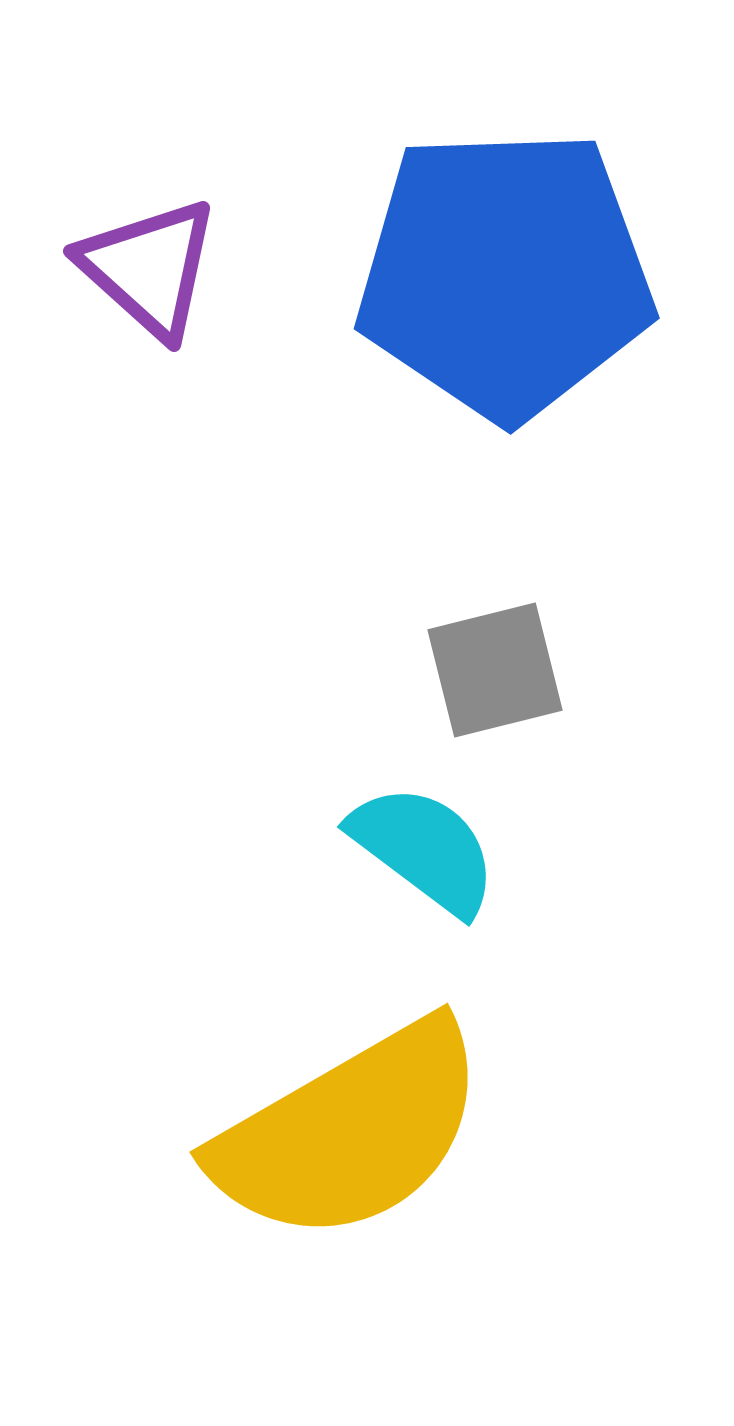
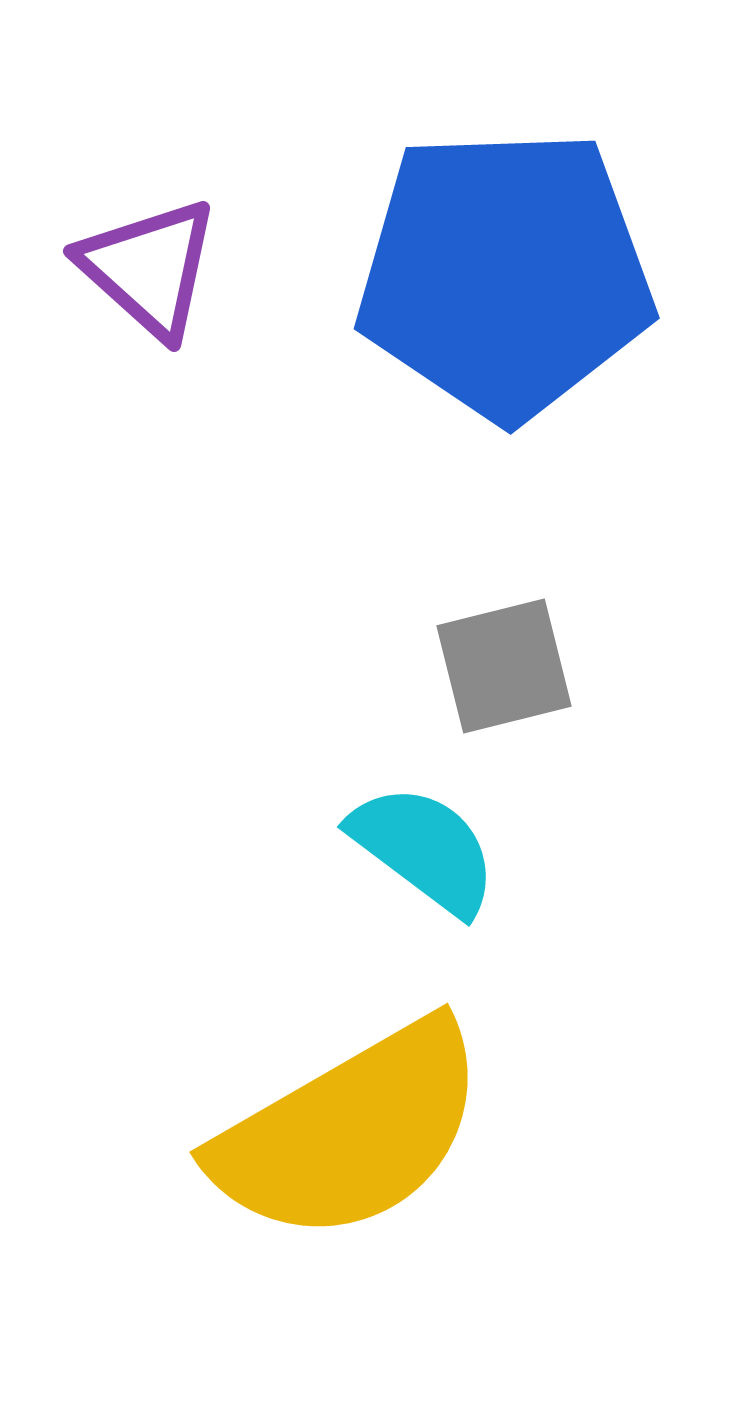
gray square: moved 9 px right, 4 px up
